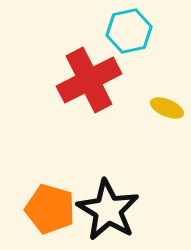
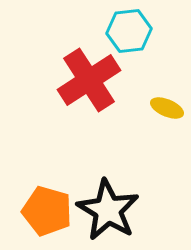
cyan hexagon: rotated 6 degrees clockwise
red cross: rotated 6 degrees counterclockwise
orange pentagon: moved 3 px left, 2 px down
